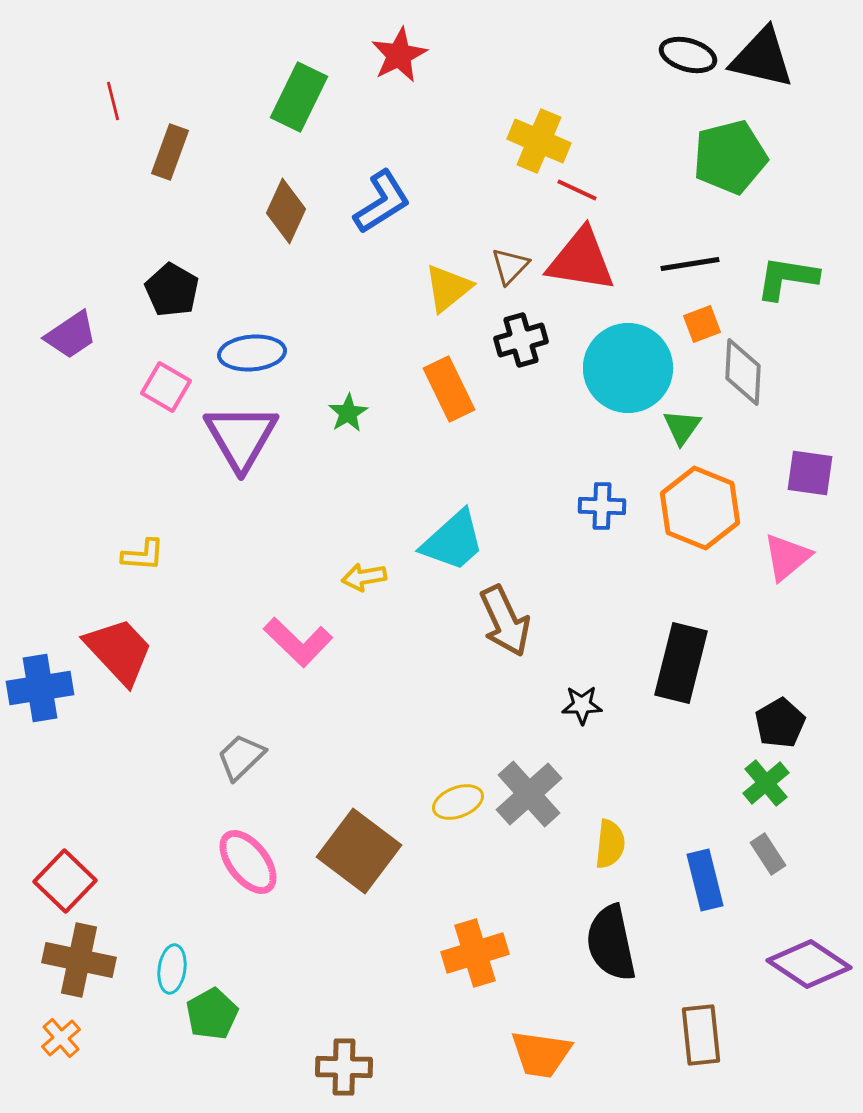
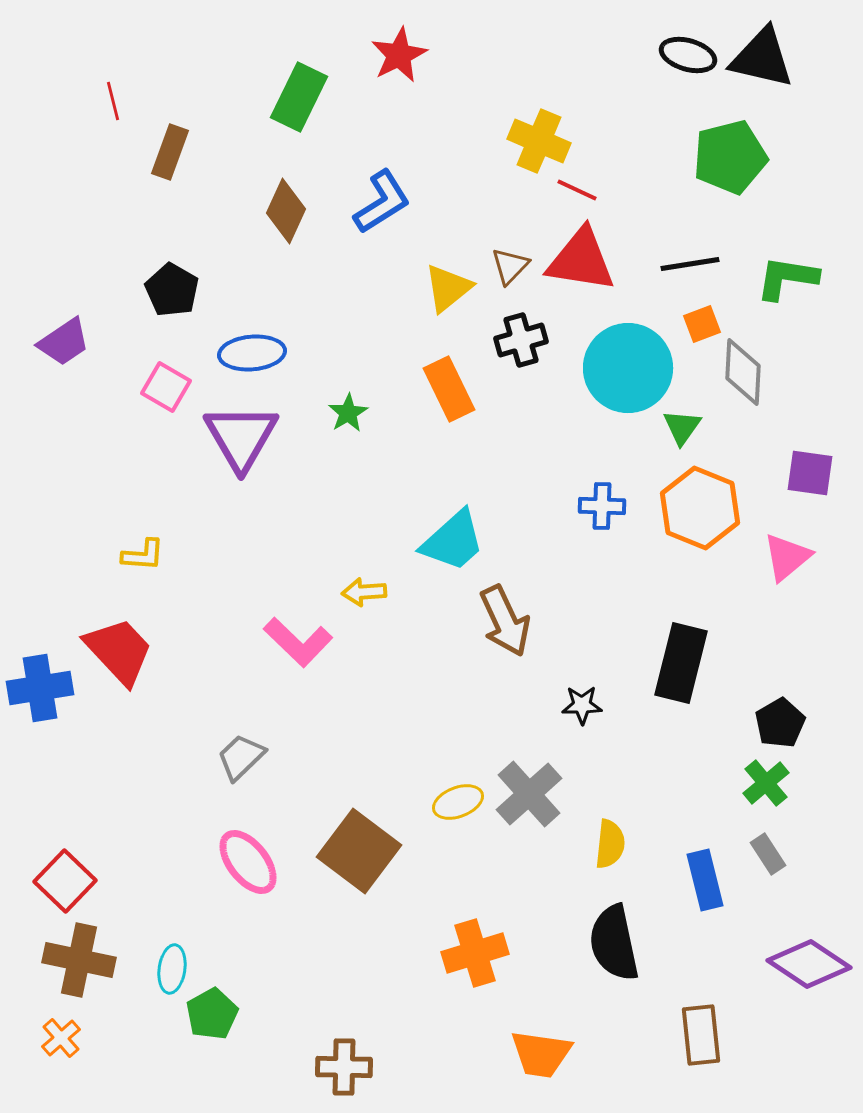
purple trapezoid at (71, 335): moved 7 px left, 7 px down
yellow arrow at (364, 577): moved 15 px down; rotated 6 degrees clockwise
black semicircle at (611, 943): moved 3 px right
